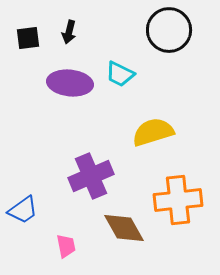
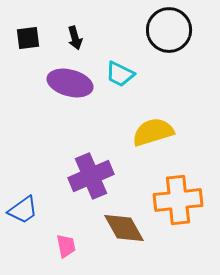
black arrow: moved 6 px right, 6 px down; rotated 30 degrees counterclockwise
purple ellipse: rotated 9 degrees clockwise
